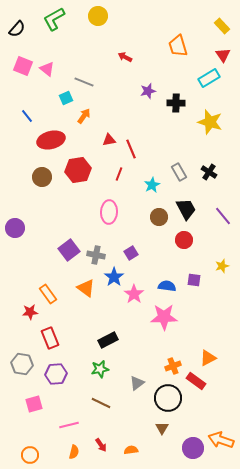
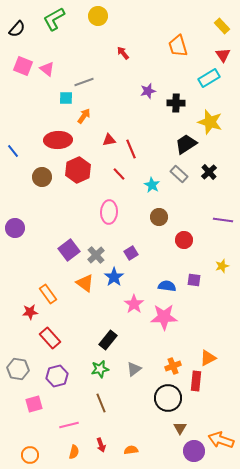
red arrow at (125, 57): moved 2 px left, 4 px up; rotated 24 degrees clockwise
gray line at (84, 82): rotated 42 degrees counterclockwise
cyan square at (66, 98): rotated 24 degrees clockwise
blue line at (27, 116): moved 14 px left, 35 px down
red ellipse at (51, 140): moved 7 px right; rotated 12 degrees clockwise
red hexagon at (78, 170): rotated 15 degrees counterclockwise
gray rectangle at (179, 172): moved 2 px down; rotated 18 degrees counterclockwise
black cross at (209, 172): rotated 14 degrees clockwise
red line at (119, 174): rotated 64 degrees counterclockwise
cyan star at (152, 185): rotated 14 degrees counterclockwise
black trapezoid at (186, 209): moved 65 px up; rotated 95 degrees counterclockwise
purple line at (223, 216): moved 4 px down; rotated 42 degrees counterclockwise
gray cross at (96, 255): rotated 36 degrees clockwise
orange triangle at (86, 288): moved 1 px left, 5 px up
pink star at (134, 294): moved 10 px down
red rectangle at (50, 338): rotated 20 degrees counterclockwise
black rectangle at (108, 340): rotated 24 degrees counterclockwise
gray hexagon at (22, 364): moved 4 px left, 5 px down
purple hexagon at (56, 374): moved 1 px right, 2 px down; rotated 10 degrees counterclockwise
red rectangle at (196, 381): rotated 60 degrees clockwise
gray triangle at (137, 383): moved 3 px left, 14 px up
brown line at (101, 403): rotated 42 degrees clockwise
brown triangle at (162, 428): moved 18 px right
red arrow at (101, 445): rotated 16 degrees clockwise
purple circle at (193, 448): moved 1 px right, 3 px down
